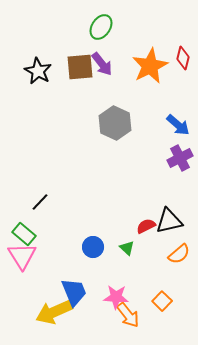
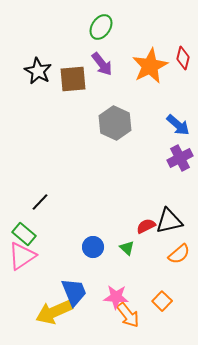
brown square: moved 7 px left, 12 px down
pink triangle: rotated 28 degrees clockwise
